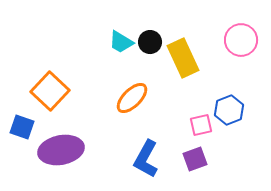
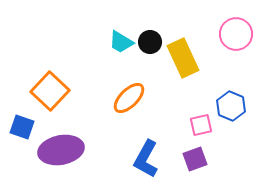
pink circle: moved 5 px left, 6 px up
orange ellipse: moved 3 px left
blue hexagon: moved 2 px right, 4 px up; rotated 16 degrees counterclockwise
